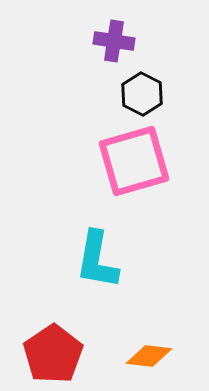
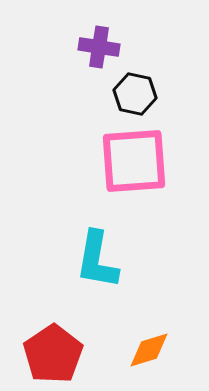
purple cross: moved 15 px left, 6 px down
black hexagon: moved 7 px left; rotated 15 degrees counterclockwise
pink square: rotated 12 degrees clockwise
orange diamond: moved 6 px up; rotated 24 degrees counterclockwise
